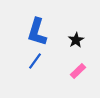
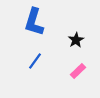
blue L-shape: moved 3 px left, 10 px up
